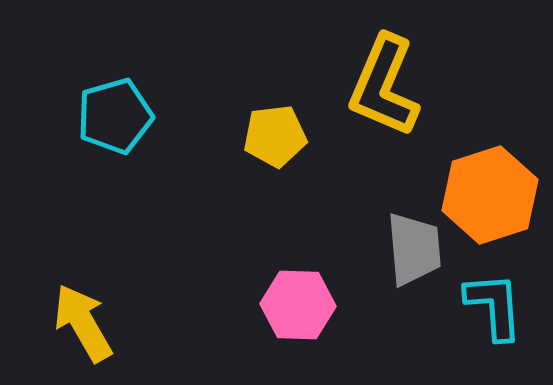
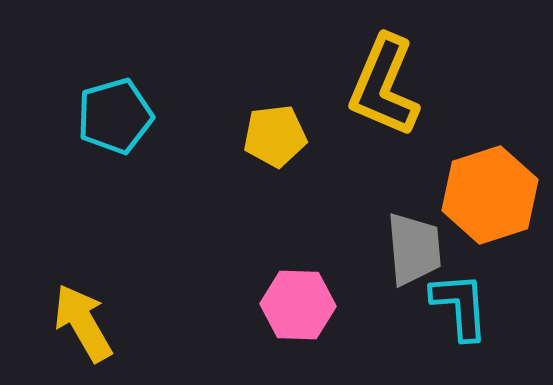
cyan L-shape: moved 34 px left
